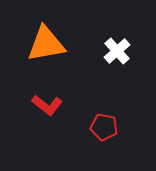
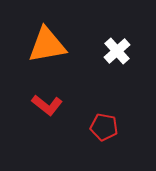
orange triangle: moved 1 px right, 1 px down
